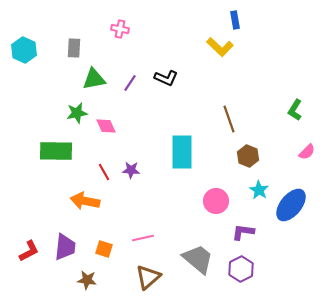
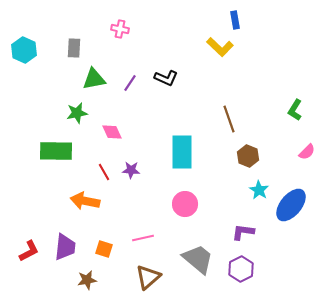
pink diamond: moved 6 px right, 6 px down
pink circle: moved 31 px left, 3 px down
brown star: rotated 18 degrees counterclockwise
